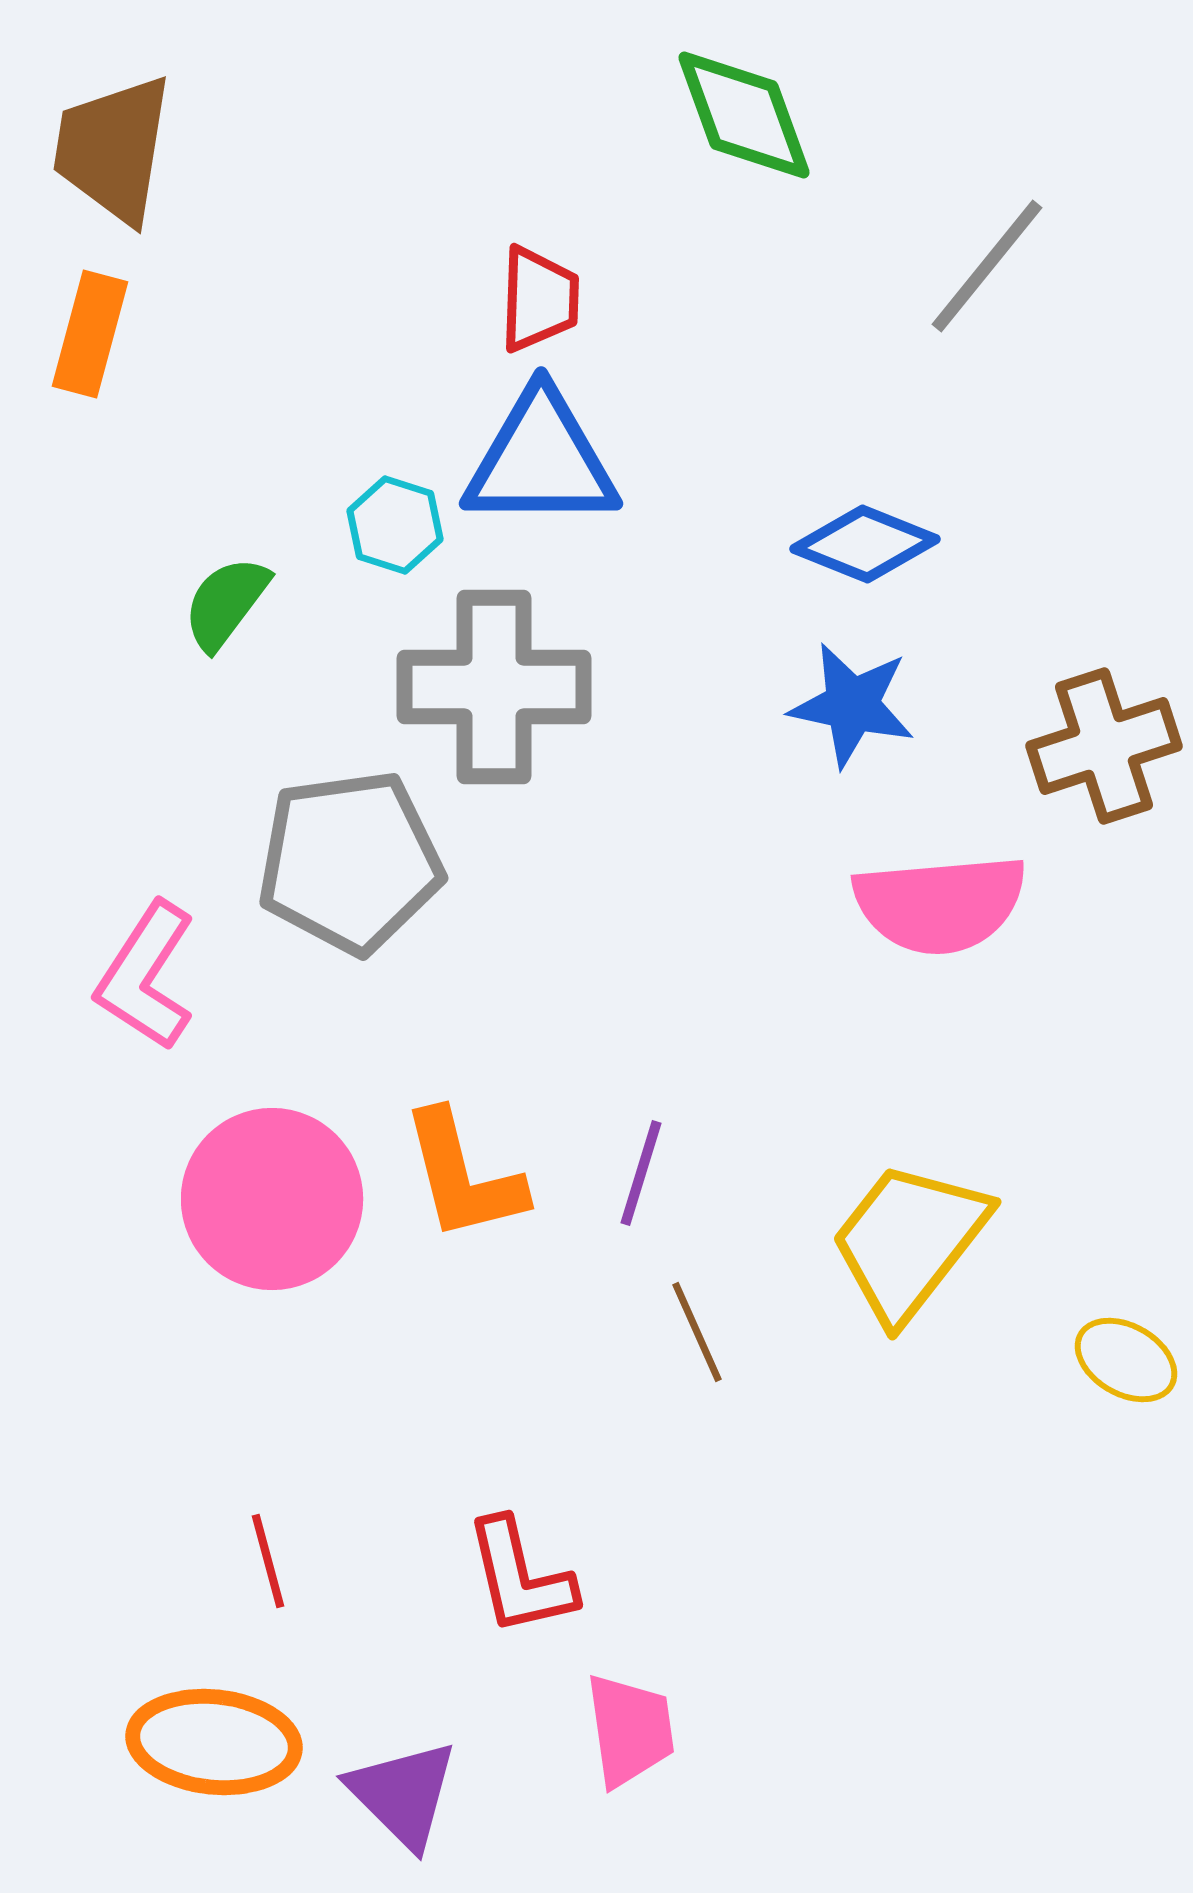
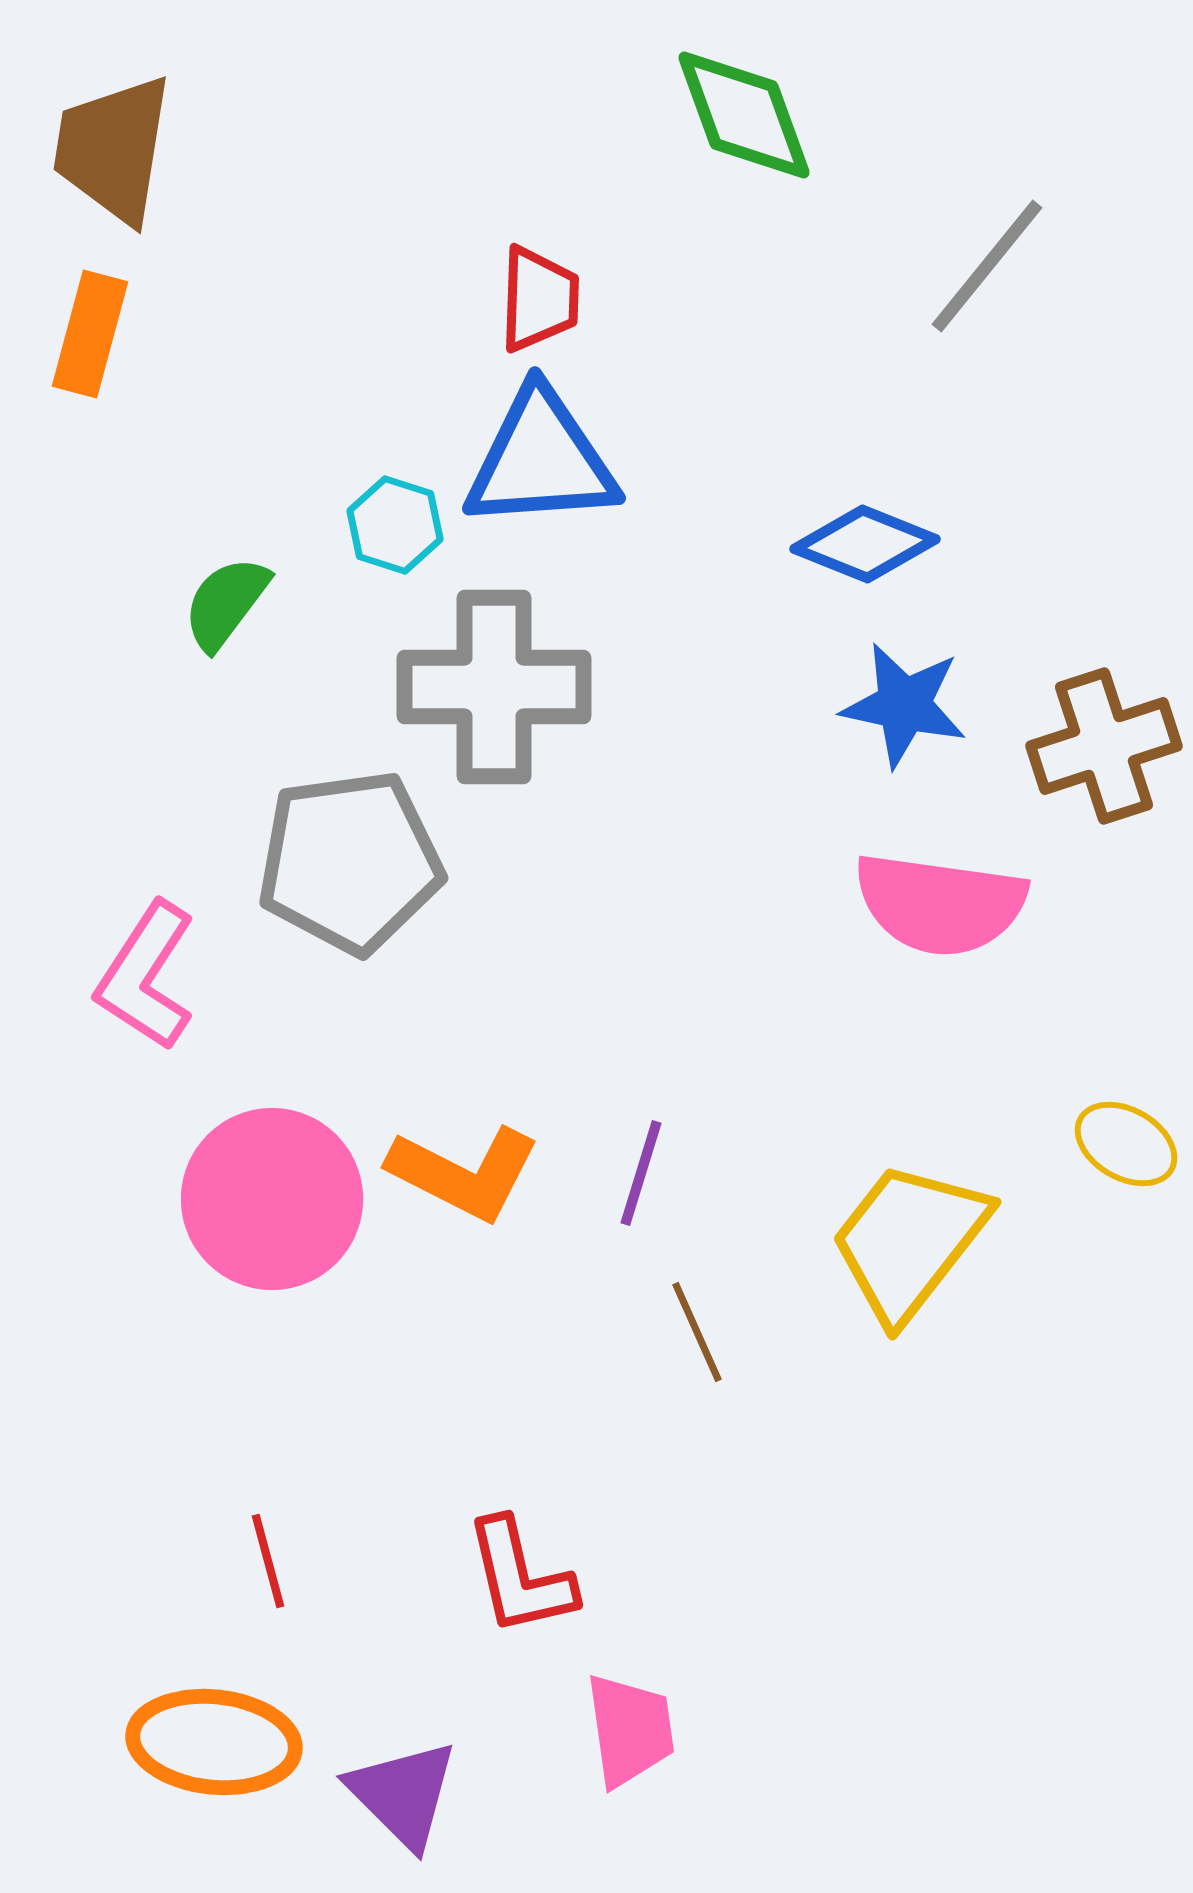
blue triangle: rotated 4 degrees counterclockwise
blue star: moved 52 px right
pink semicircle: rotated 13 degrees clockwise
orange L-shape: moved 1 px right, 3 px up; rotated 49 degrees counterclockwise
yellow ellipse: moved 216 px up
